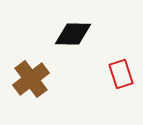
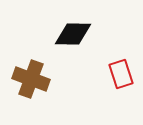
brown cross: rotated 33 degrees counterclockwise
